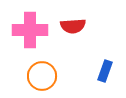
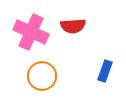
pink cross: moved 1 px right, 2 px down; rotated 24 degrees clockwise
